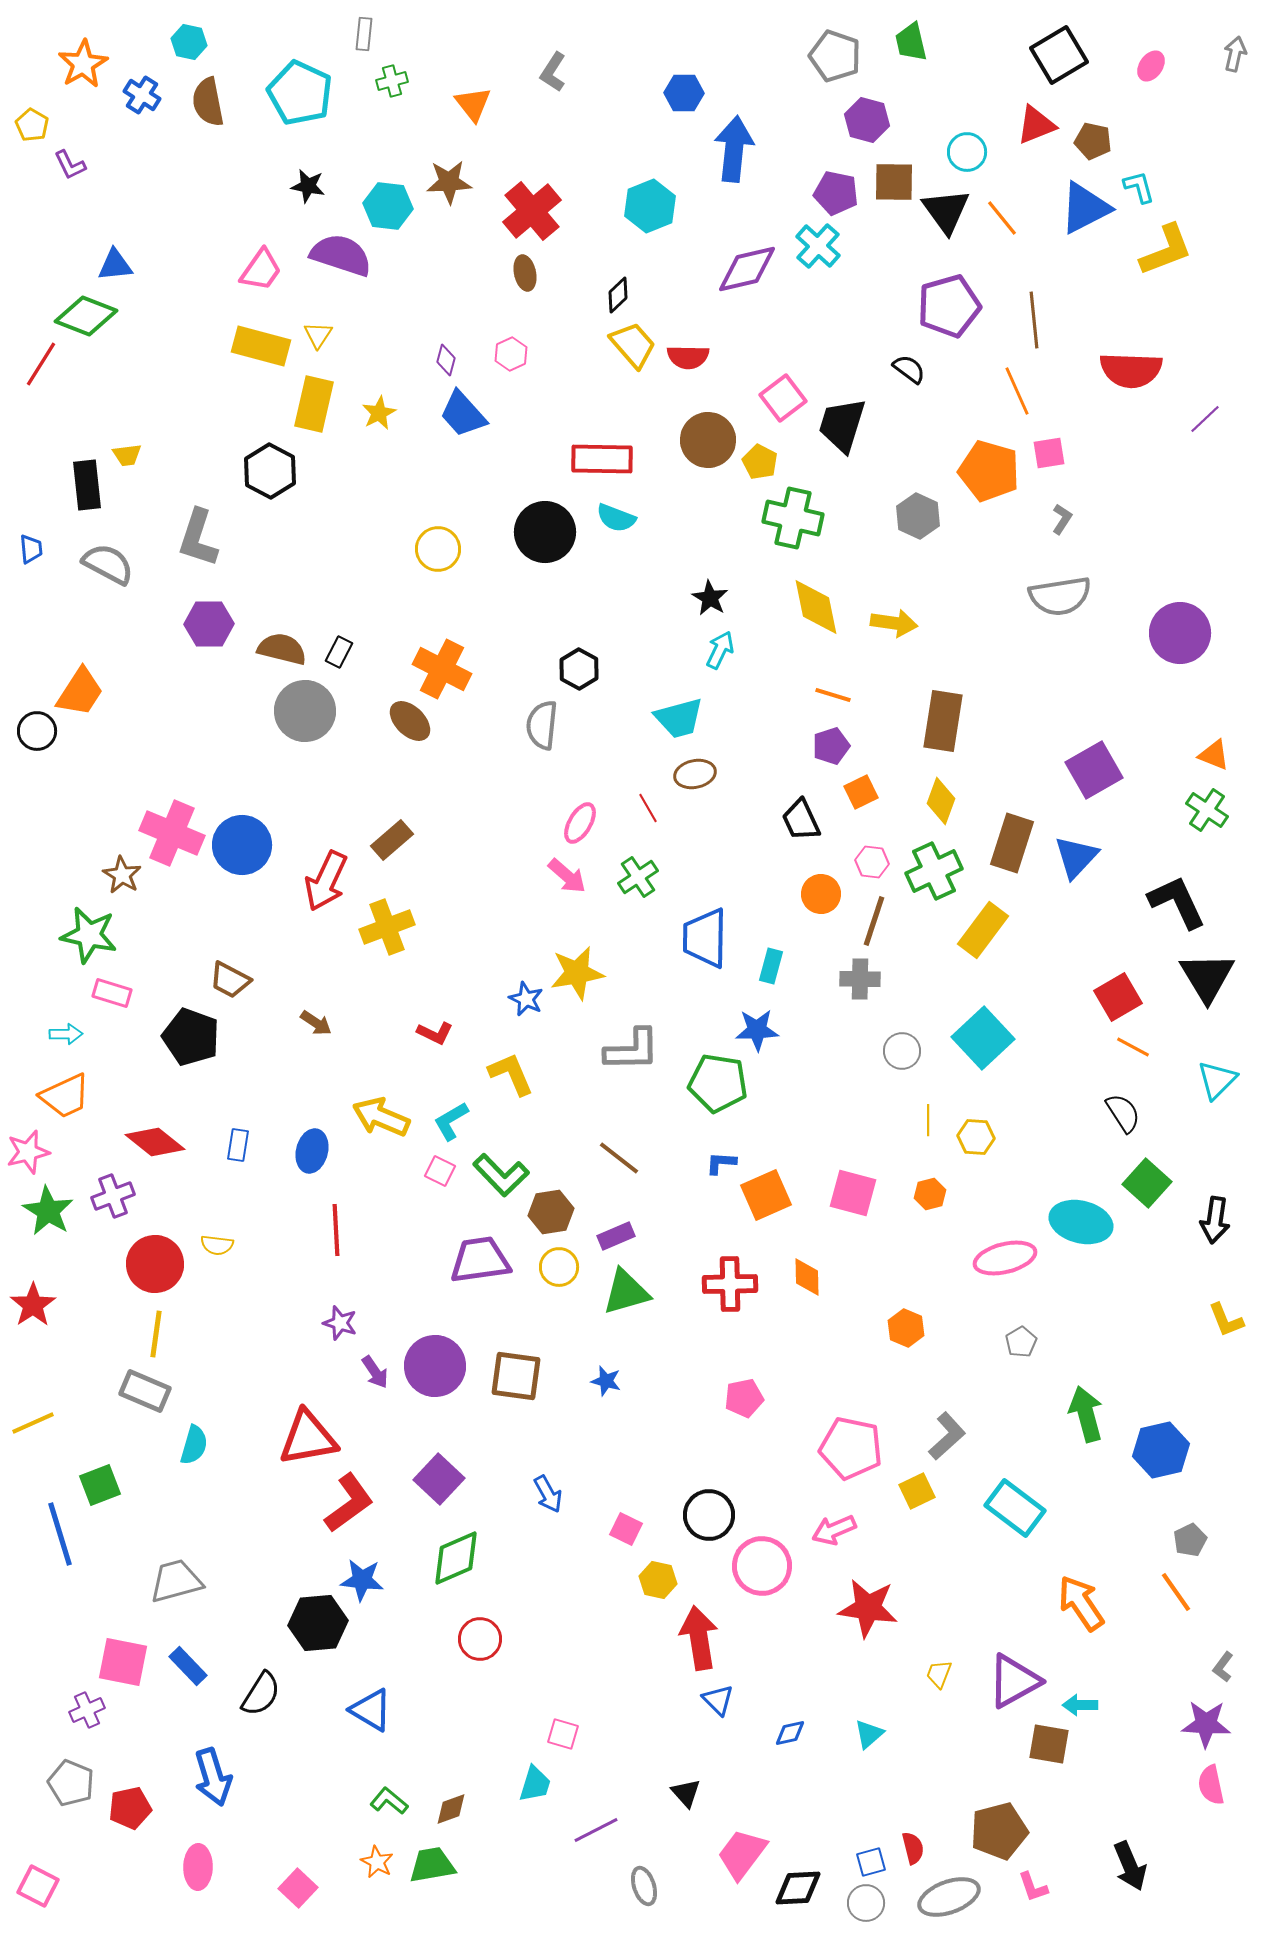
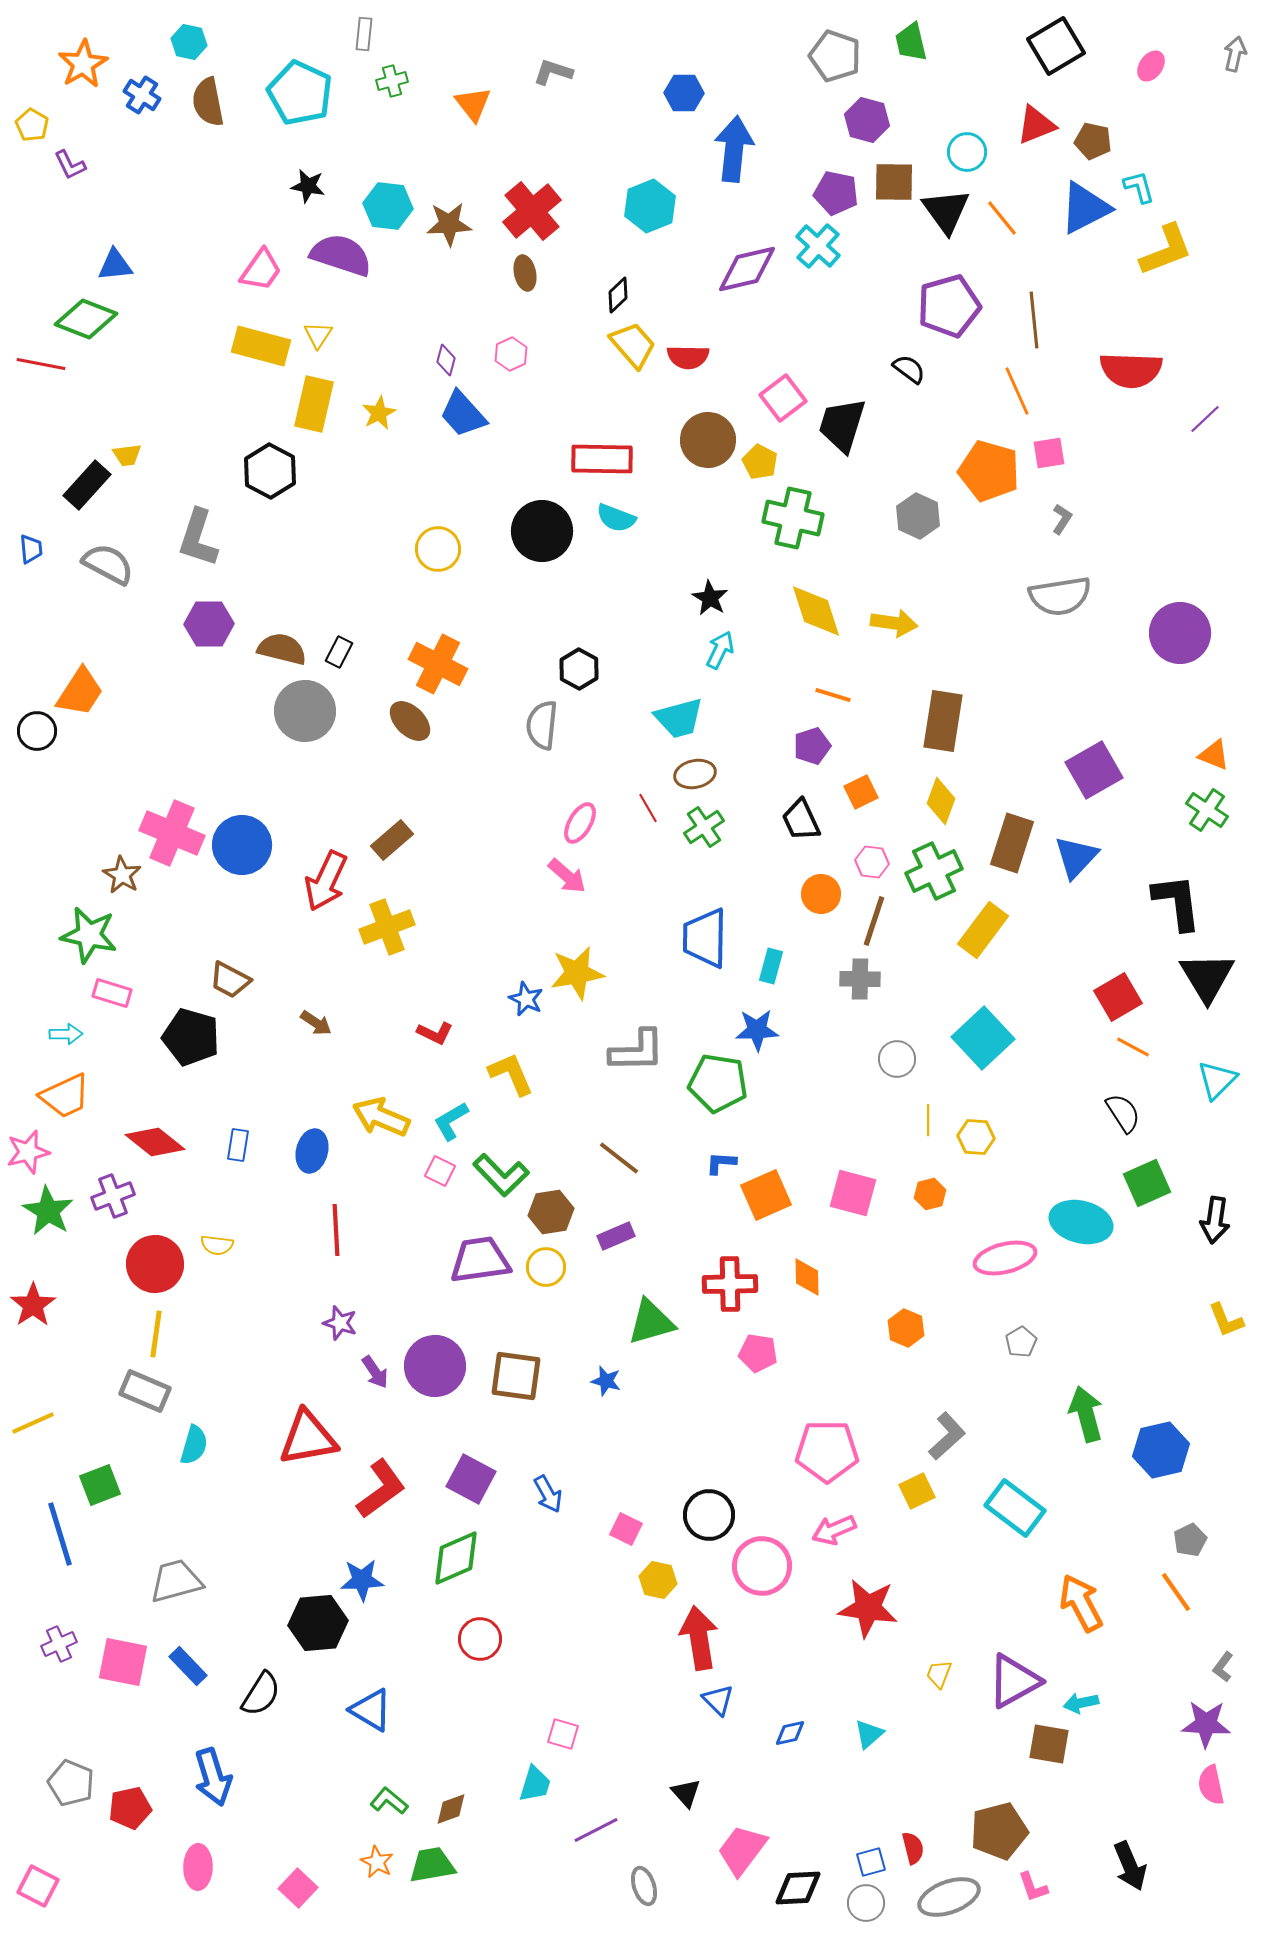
black square at (1059, 55): moved 3 px left, 9 px up
gray L-shape at (553, 72): rotated 75 degrees clockwise
brown star at (449, 182): moved 42 px down
green diamond at (86, 316): moved 3 px down
red line at (41, 364): rotated 69 degrees clockwise
black rectangle at (87, 485): rotated 48 degrees clockwise
black circle at (545, 532): moved 3 px left, 1 px up
yellow diamond at (816, 607): moved 4 px down; rotated 6 degrees counterclockwise
orange cross at (442, 669): moved 4 px left, 5 px up
purple pentagon at (831, 746): moved 19 px left
green cross at (638, 877): moved 66 px right, 50 px up
black L-shape at (1177, 902): rotated 18 degrees clockwise
black pentagon at (191, 1037): rotated 4 degrees counterclockwise
gray L-shape at (632, 1050): moved 5 px right, 1 px down
gray circle at (902, 1051): moved 5 px left, 8 px down
green square at (1147, 1183): rotated 24 degrees clockwise
yellow circle at (559, 1267): moved 13 px left
green triangle at (626, 1292): moved 25 px right, 30 px down
pink pentagon at (744, 1398): moved 14 px right, 45 px up; rotated 21 degrees clockwise
pink pentagon at (851, 1448): moved 24 px left, 3 px down; rotated 12 degrees counterclockwise
purple square at (439, 1479): moved 32 px right; rotated 15 degrees counterclockwise
red L-shape at (349, 1503): moved 32 px right, 14 px up
blue star at (362, 1580): rotated 9 degrees counterclockwise
orange arrow at (1081, 1603): rotated 6 degrees clockwise
cyan arrow at (1080, 1705): moved 1 px right, 2 px up; rotated 12 degrees counterclockwise
purple cross at (87, 1710): moved 28 px left, 66 px up
pink trapezoid at (742, 1854): moved 4 px up
